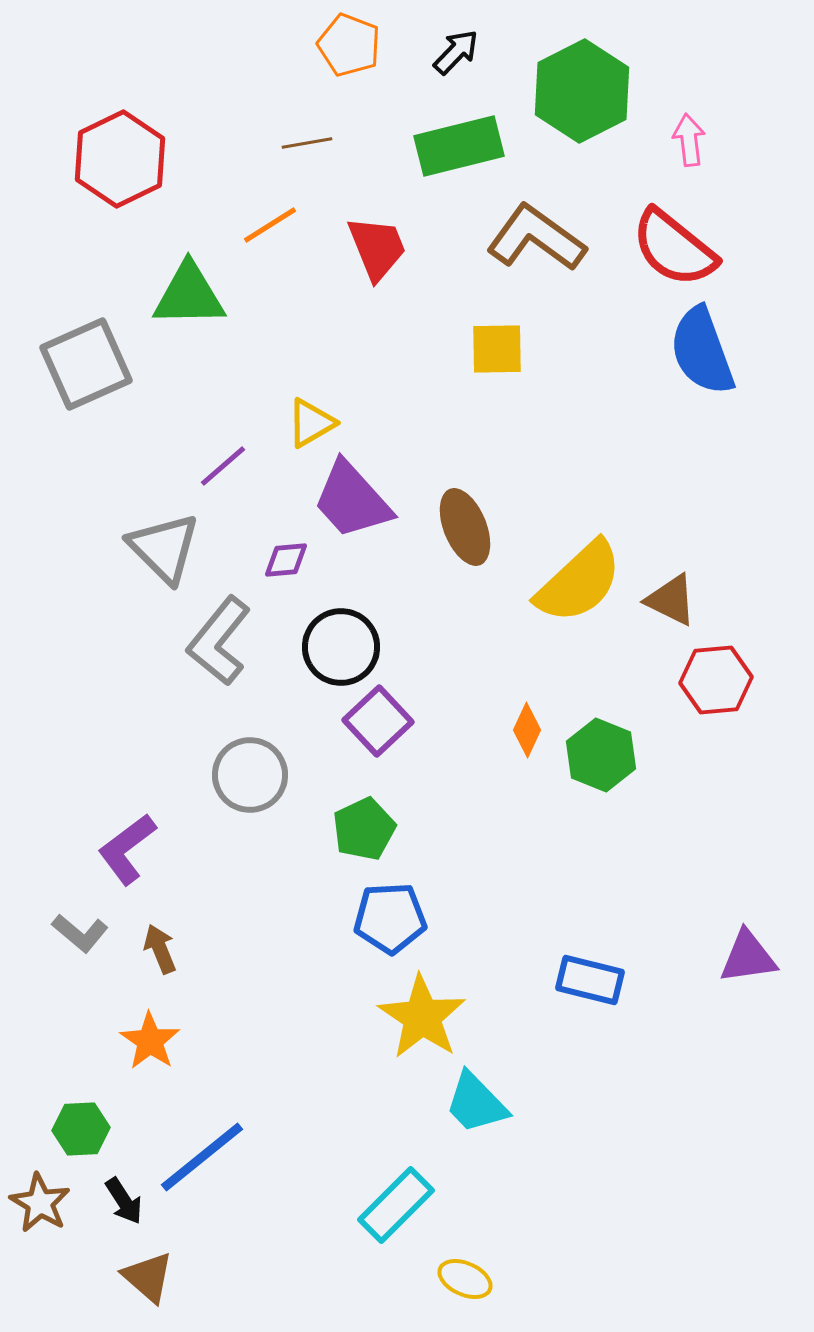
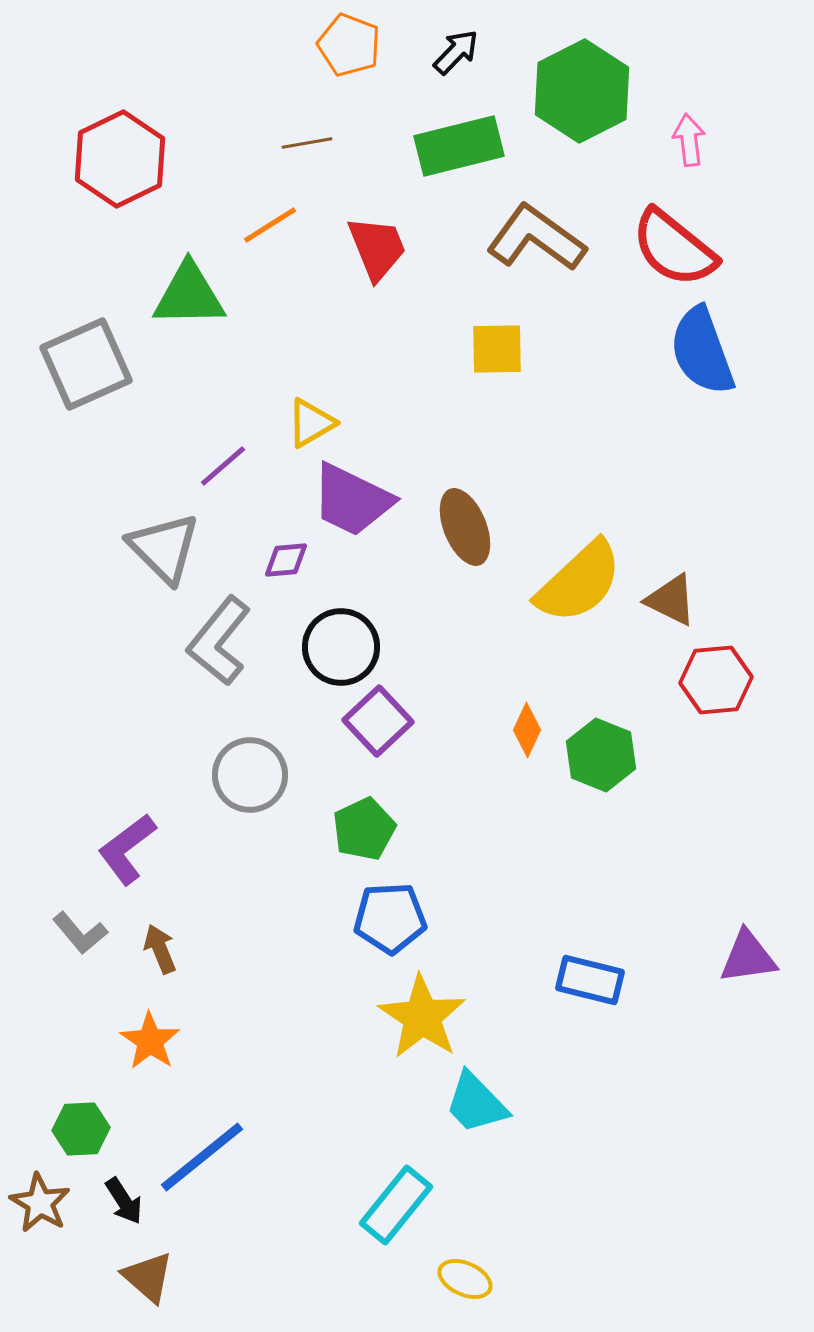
purple trapezoid at (352, 500): rotated 22 degrees counterclockwise
gray L-shape at (80, 933): rotated 10 degrees clockwise
cyan rectangle at (396, 1205): rotated 6 degrees counterclockwise
